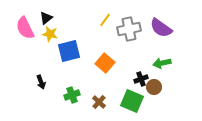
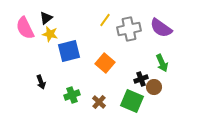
green arrow: rotated 102 degrees counterclockwise
